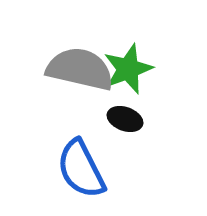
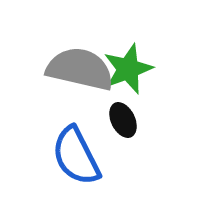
black ellipse: moved 2 px left, 1 px down; rotated 44 degrees clockwise
blue semicircle: moved 5 px left, 13 px up
